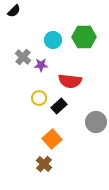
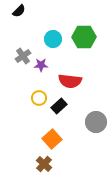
black semicircle: moved 5 px right
cyan circle: moved 1 px up
gray cross: moved 1 px up; rotated 14 degrees clockwise
